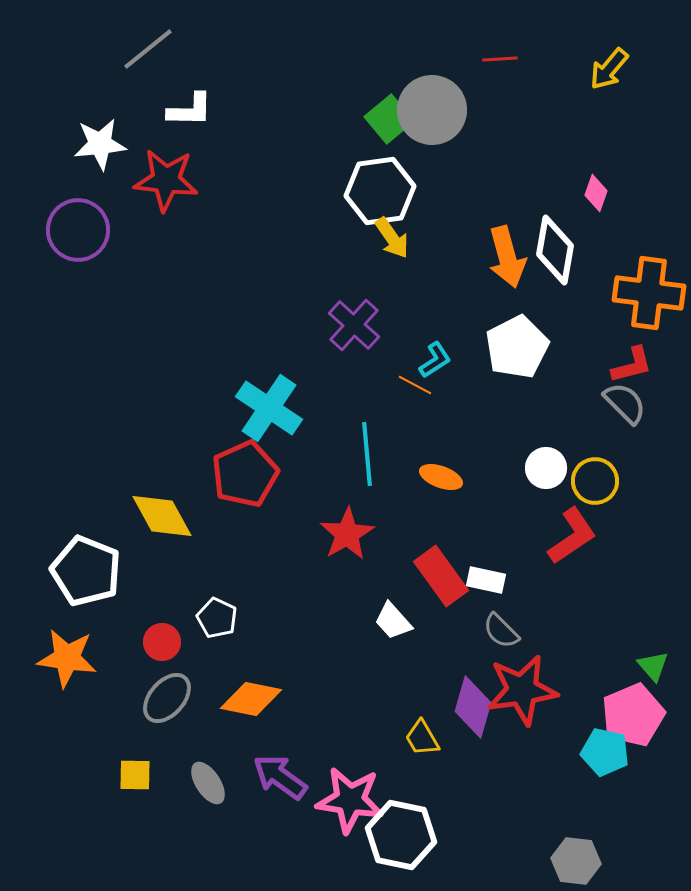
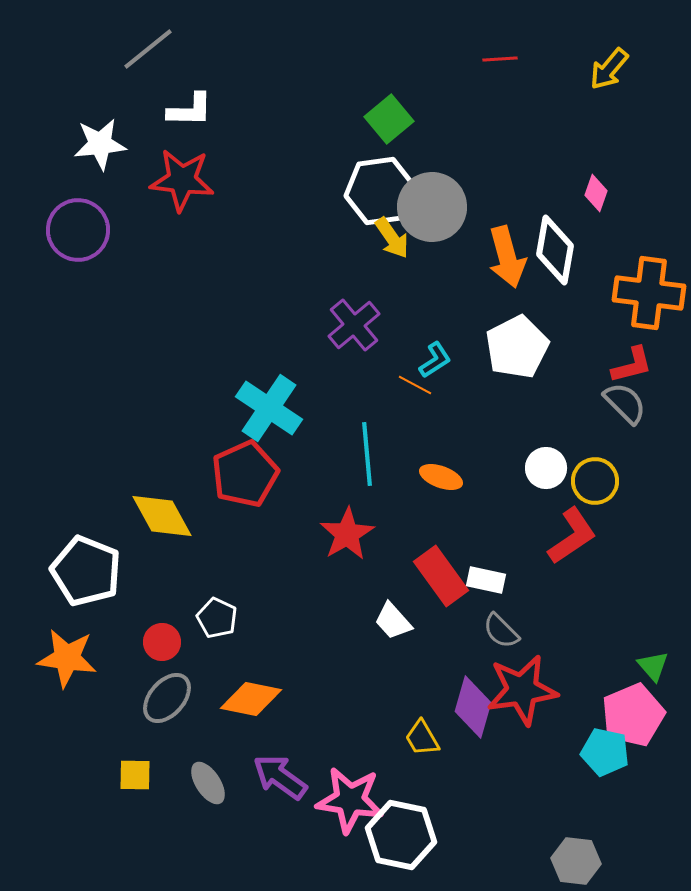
gray circle at (432, 110): moved 97 px down
red star at (166, 180): moved 16 px right
purple cross at (354, 325): rotated 8 degrees clockwise
